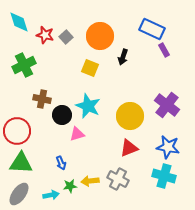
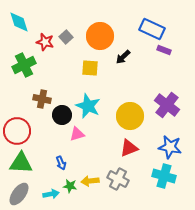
red star: moved 7 px down
purple rectangle: rotated 40 degrees counterclockwise
black arrow: rotated 28 degrees clockwise
yellow square: rotated 18 degrees counterclockwise
blue star: moved 2 px right
green star: rotated 16 degrees clockwise
cyan arrow: moved 1 px up
